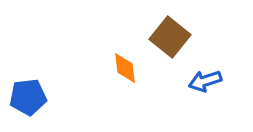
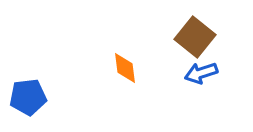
brown square: moved 25 px right
blue arrow: moved 4 px left, 8 px up
